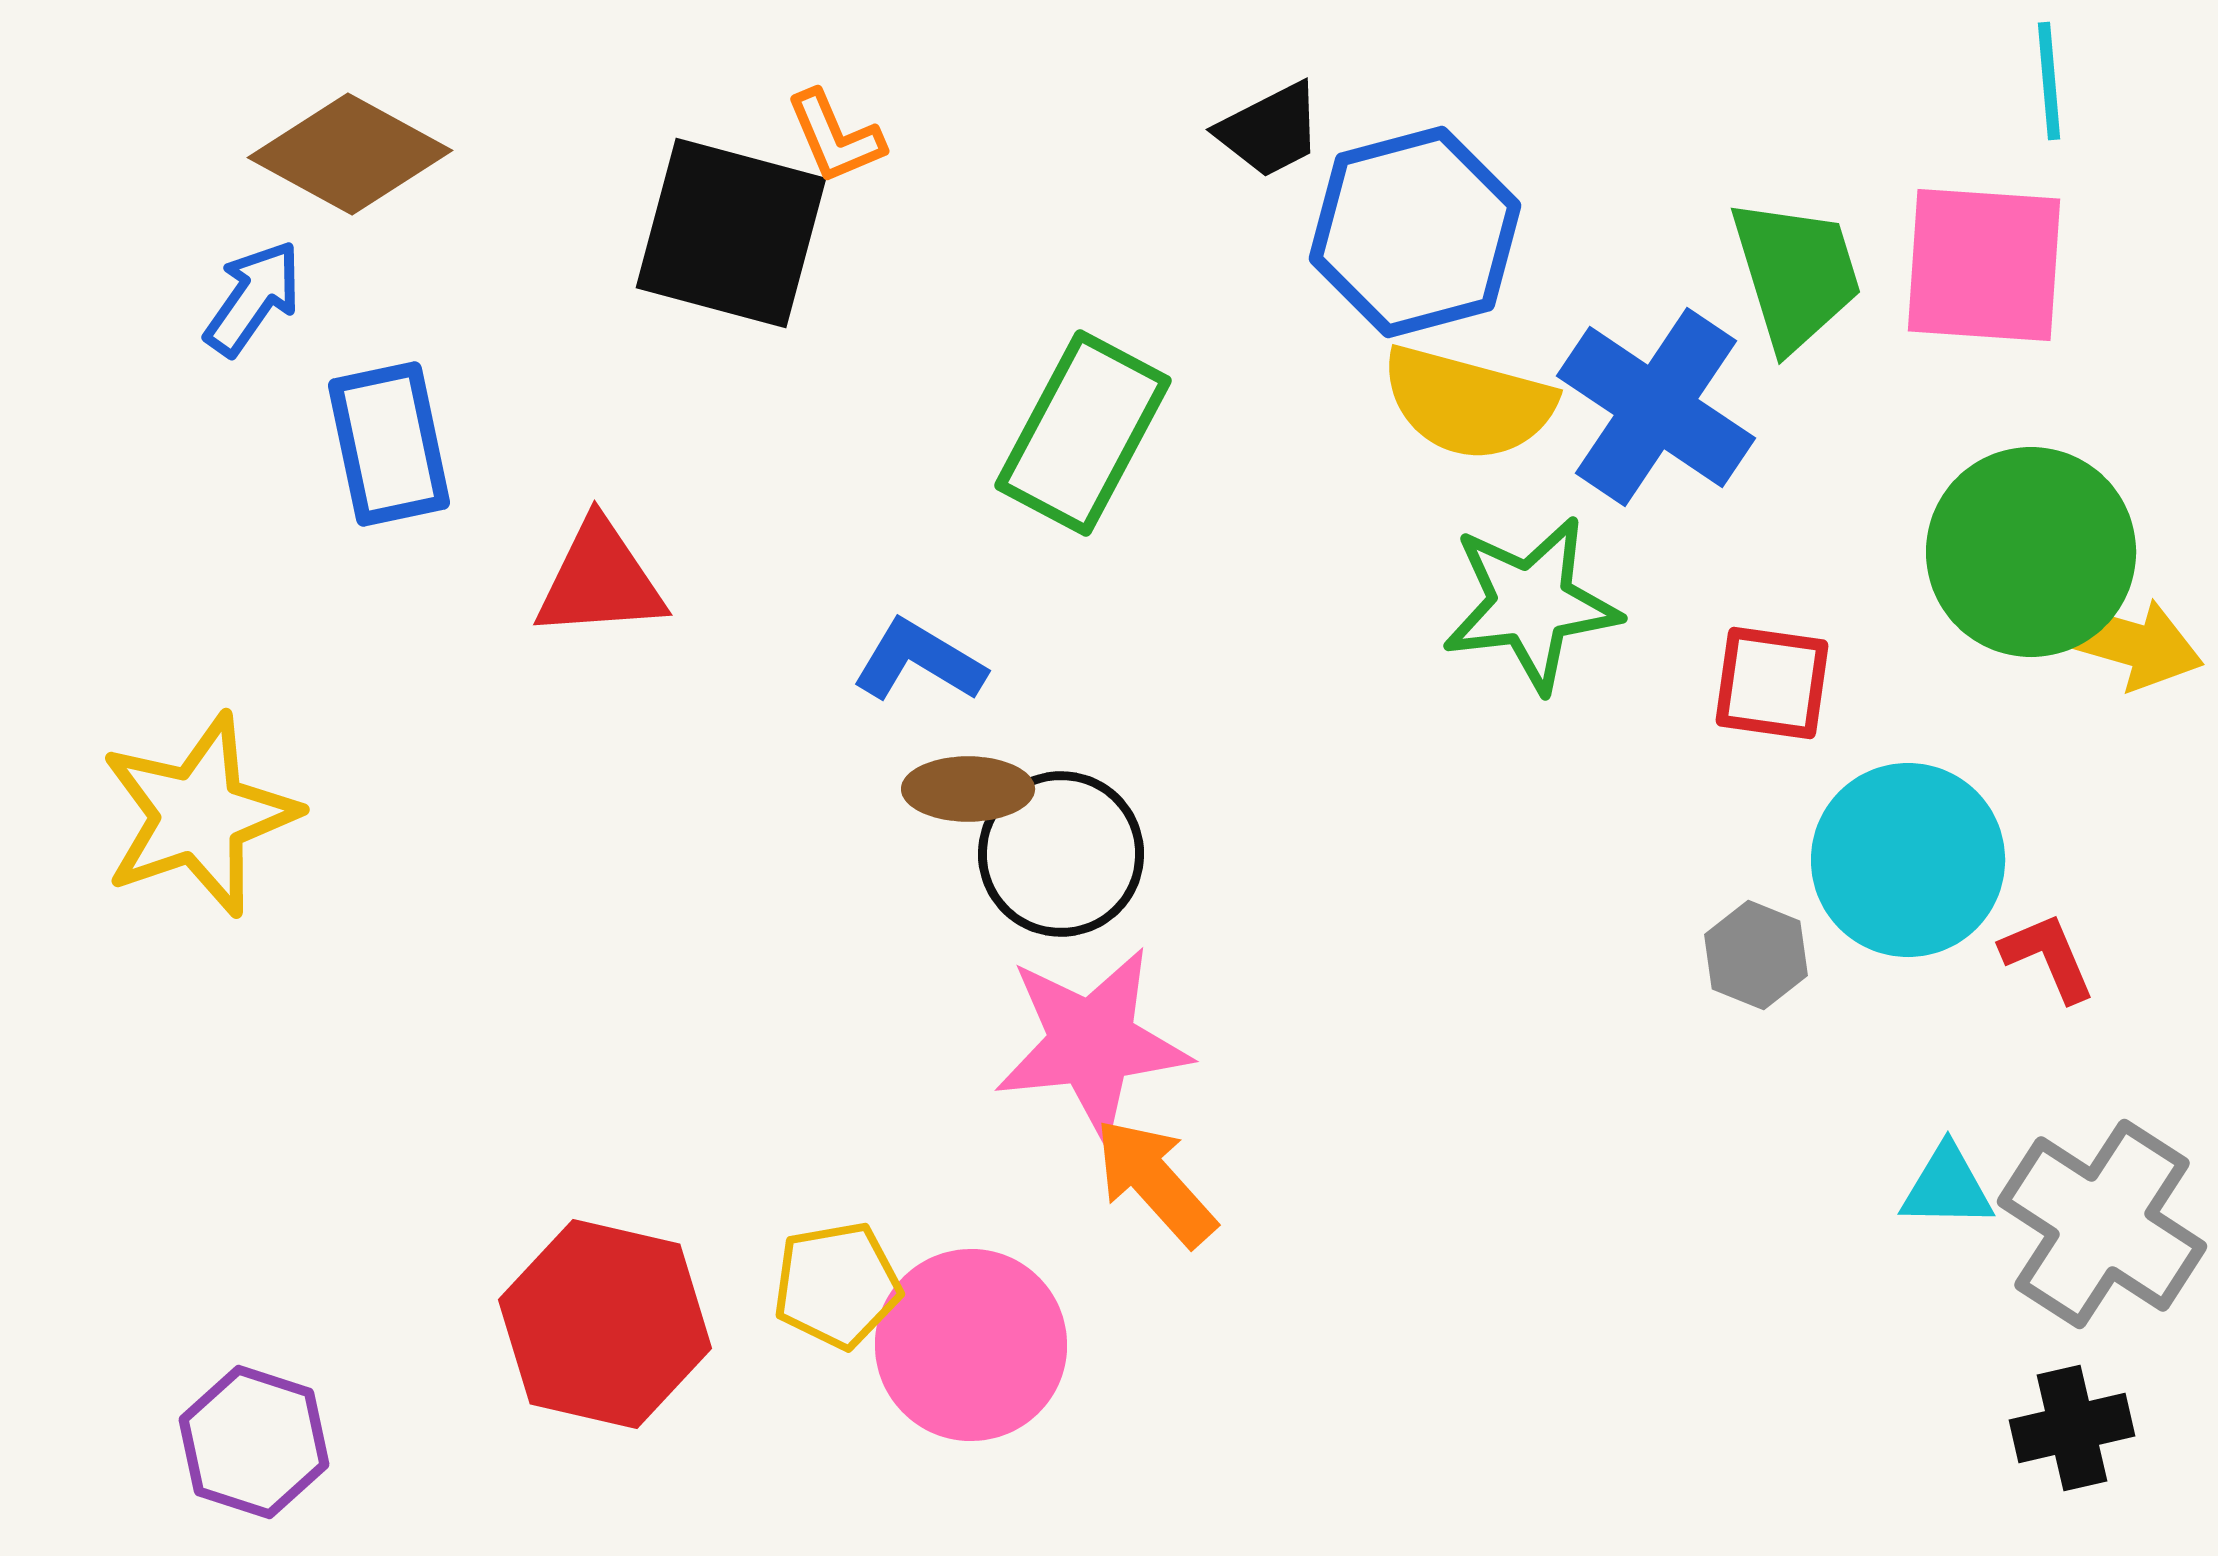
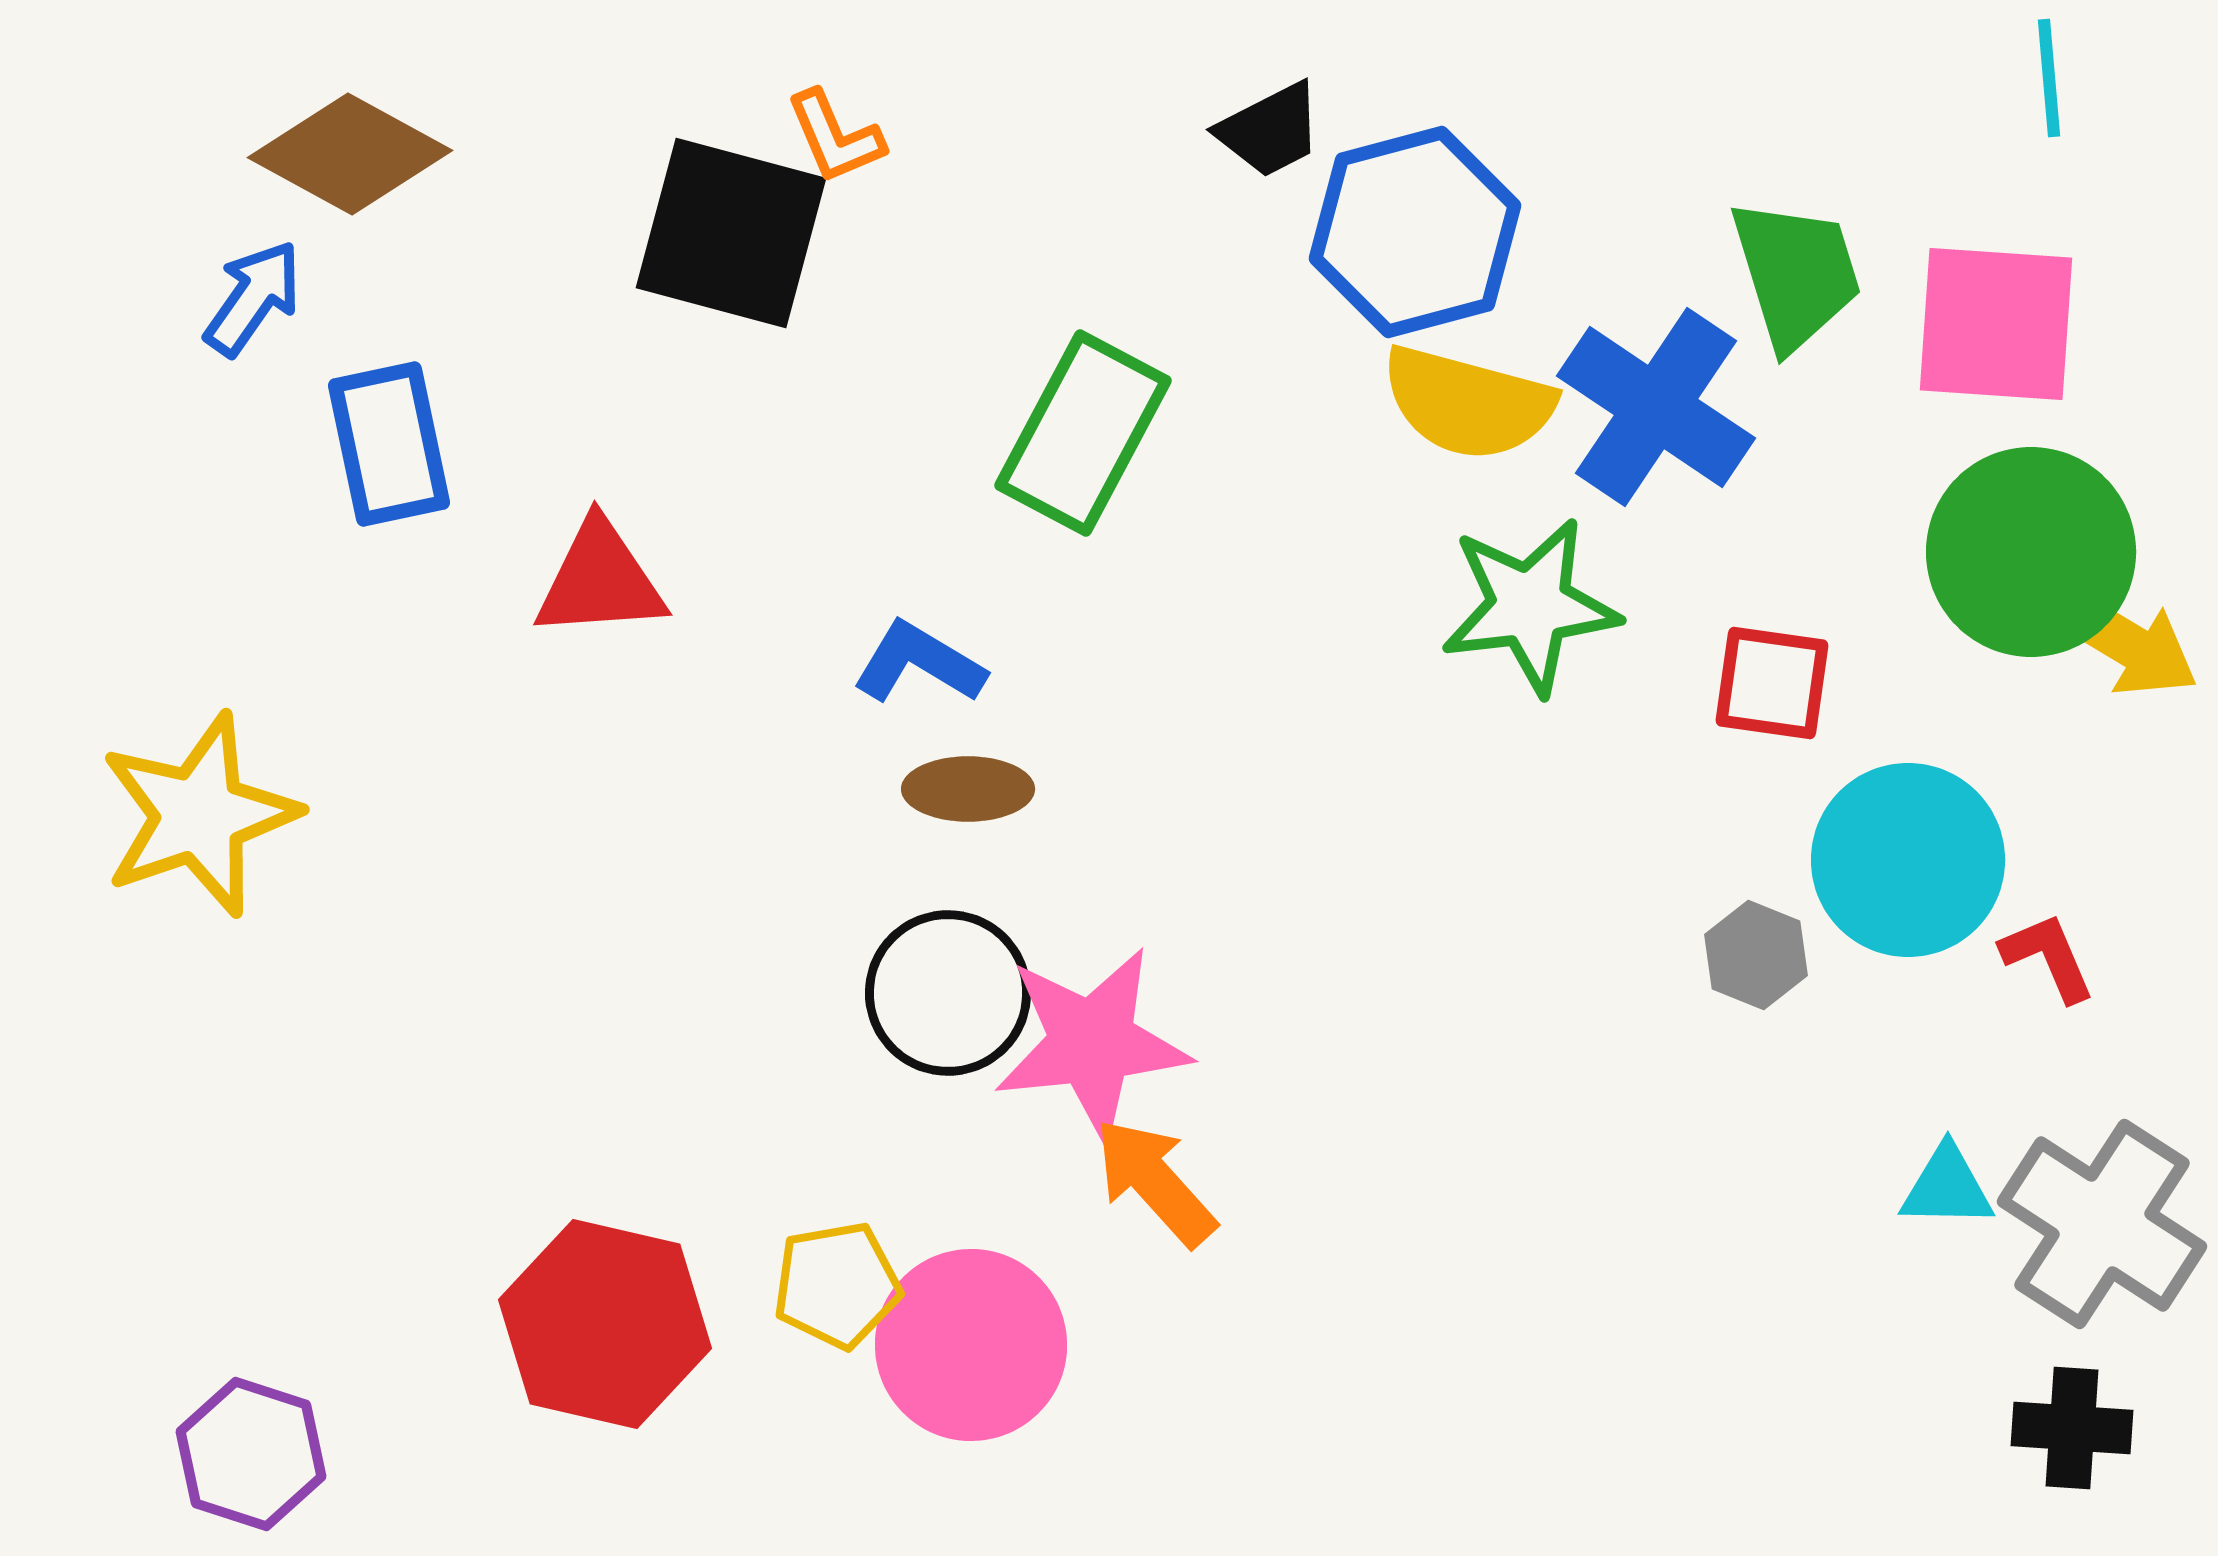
cyan line: moved 3 px up
pink square: moved 12 px right, 59 px down
green star: moved 1 px left, 2 px down
yellow arrow: rotated 15 degrees clockwise
blue L-shape: moved 2 px down
black circle: moved 113 px left, 139 px down
black cross: rotated 17 degrees clockwise
purple hexagon: moved 3 px left, 12 px down
